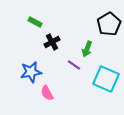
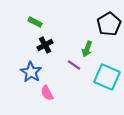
black cross: moved 7 px left, 3 px down
blue star: rotated 30 degrees counterclockwise
cyan square: moved 1 px right, 2 px up
